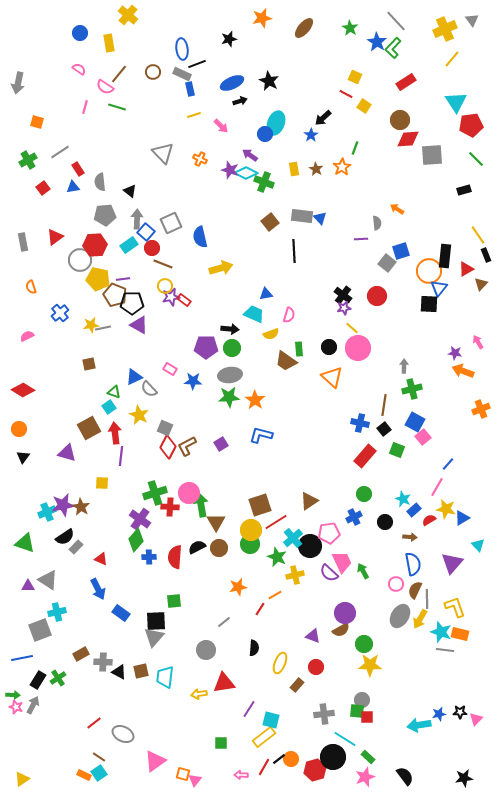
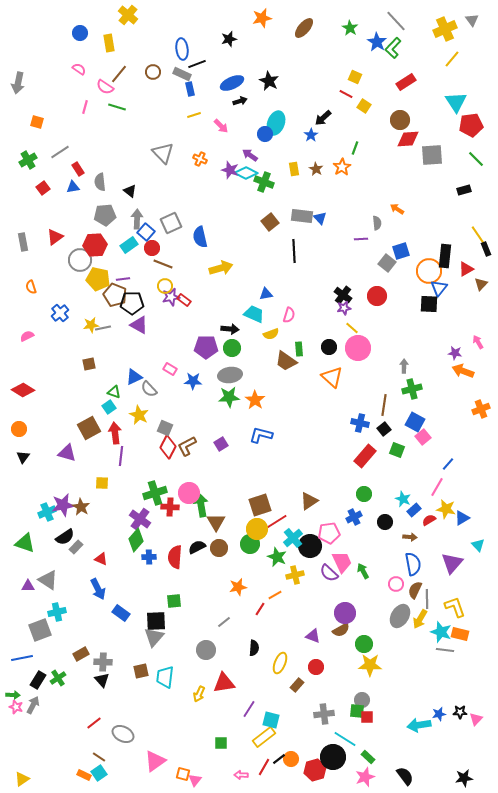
black rectangle at (486, 255): moved 6 px up
yellow circle at (251, 530): moved 6 px right, 1 px up
black triangle at (119, 672): moved 17 px left, 8 px down; rotated 21 degrees clockwise
yellow arrow at (199, 694): rotated 56 degrees counterclockwise
